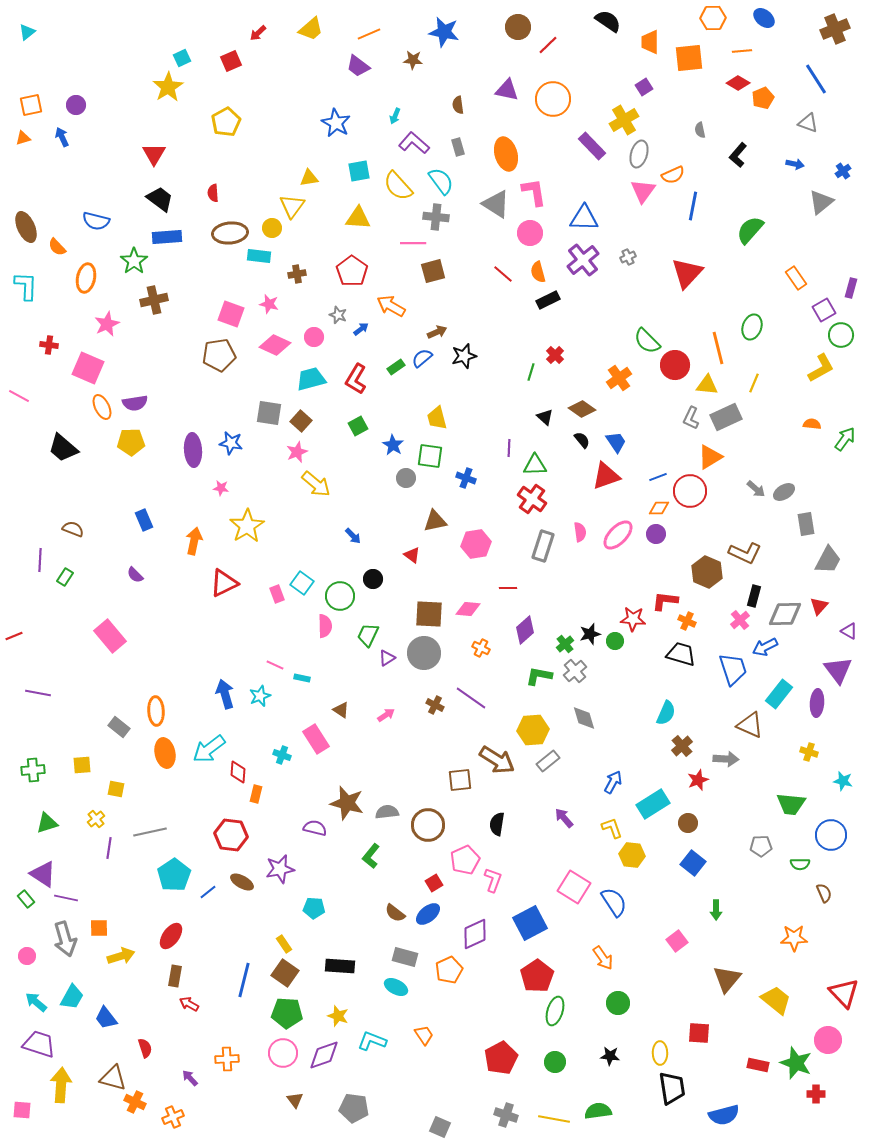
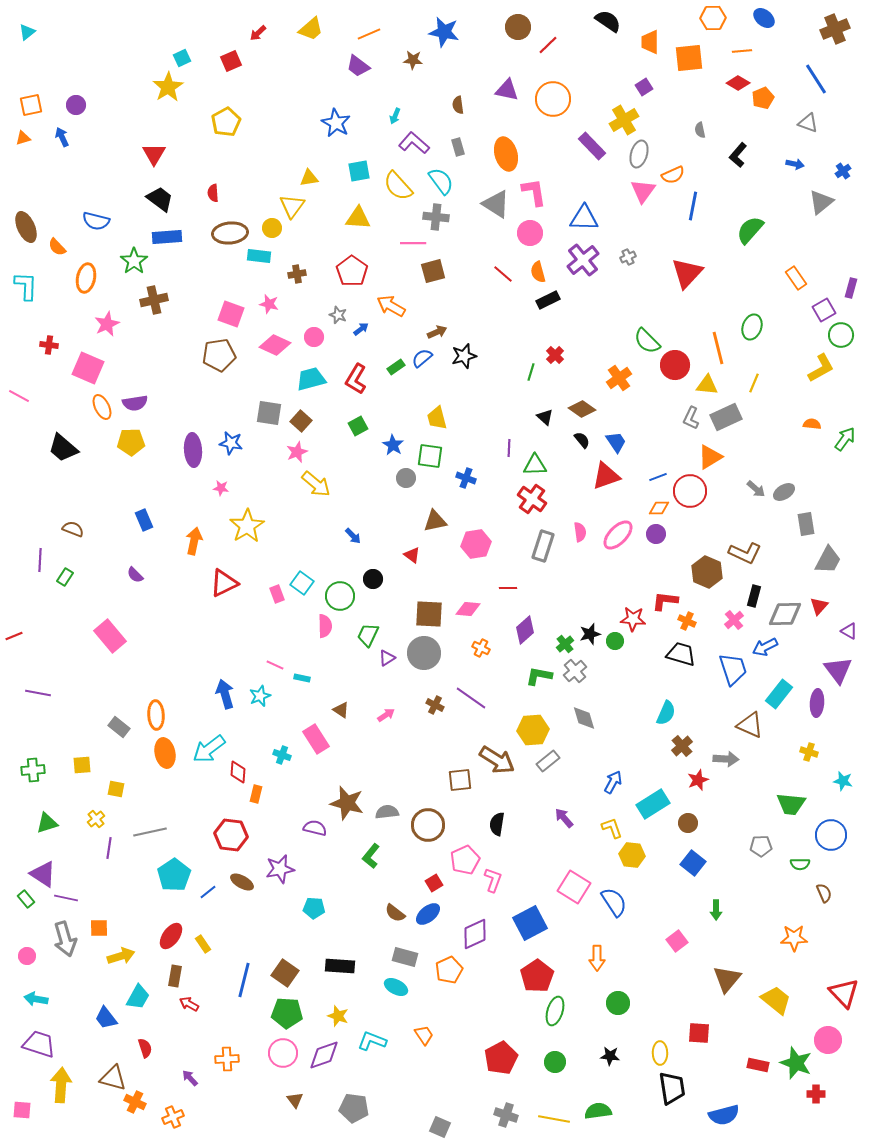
pink cross at (740, 620): moved 6 px left
orange ellipse at (156, 711): moved 4 px down
yellow rectangle at (284, 944): moved 81 px left
orange arrow at (603, 958): moved 6 px left; rotated 35 degrees clockwise
cyan trapezoid at (72, 997): moved 66 px right
cyan arrow at (36, 1002): moved 3 px up; rotated 30 degrees counterclockwise
